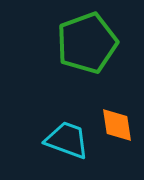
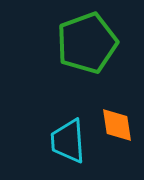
cyan trapezoid: moved 1 px right, 1 px down; rotated 114 degrees counterclockwise
